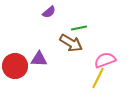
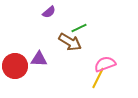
green line: rotated 14 degrees counterclockwise
brown arrow: moved 1 px left, 1 px up
pink semicircle: moved 4 px down
